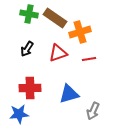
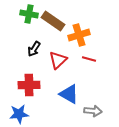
brown rectangle: moved 2 px left, 3 px down
orange cross: moved 1 px left, 3 px down
black arrow: moved 7 px right
red triangle: moved 7 px down; rotated 24 degrees counterclockwise
red line: rotated 24 degrees clockwise
red cross: moved 1 px left, 3 px up
blue triangle: rotated 45 degrees clockwise
gray arrow: rotated 108 degrees counterclockwise
